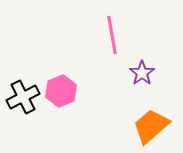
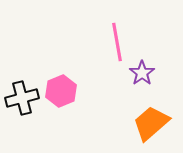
pink line: moved 5 px right, 7 px down
black cross: moved 1 px left, 1 px down; rotated 12 degrees clockwise
orange trapezoid: moved 3 px up
